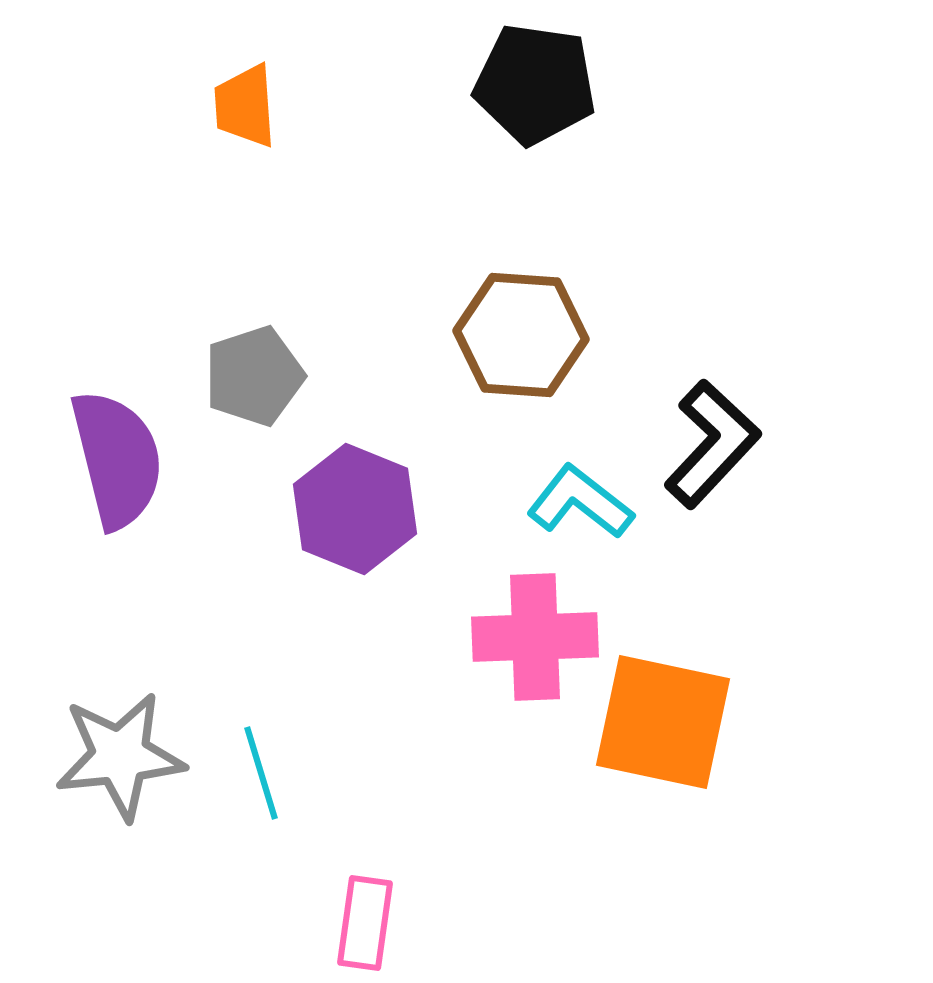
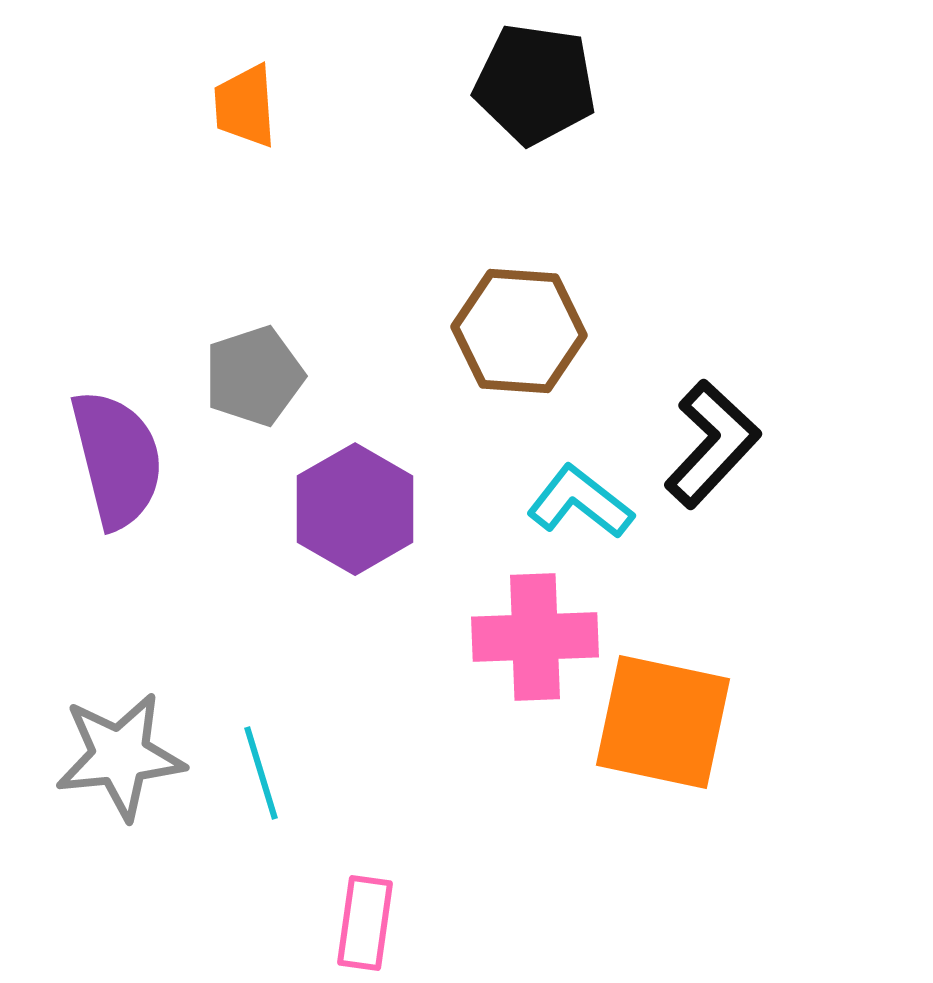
brown hexagon: moved 2 px left, 4 px up
purple hexagon: rotated 8 degrees clockwise
